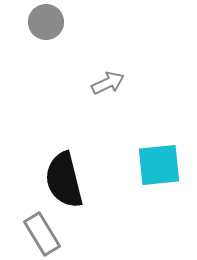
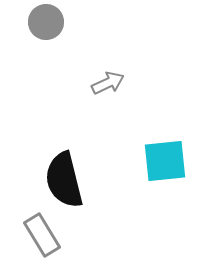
cyan square: moved 6 px right, 4 px up
gray rectangle: moved 1 px down
